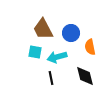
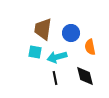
brown trapezoid: rotated 35 degrees clockwise
black line: moved 4 px right
